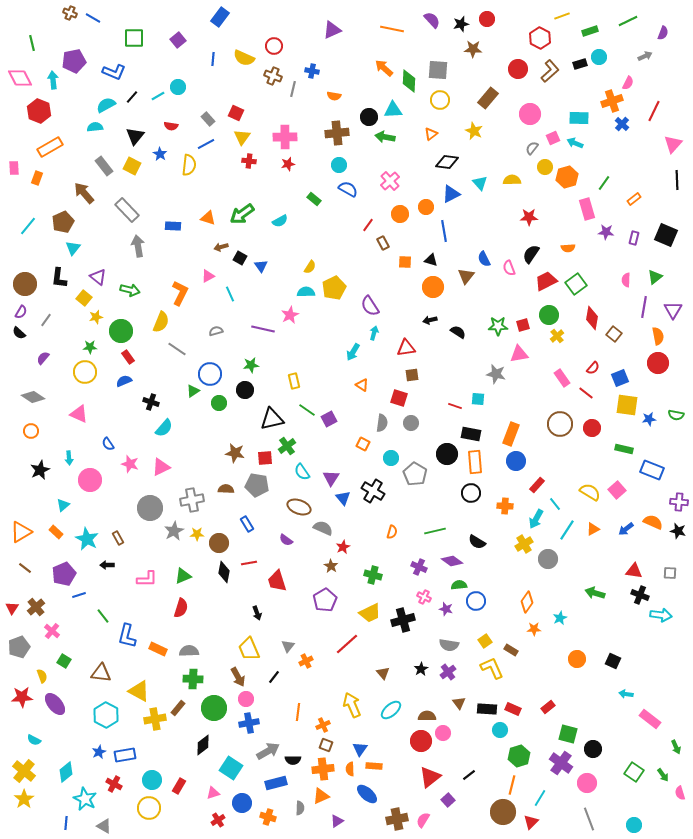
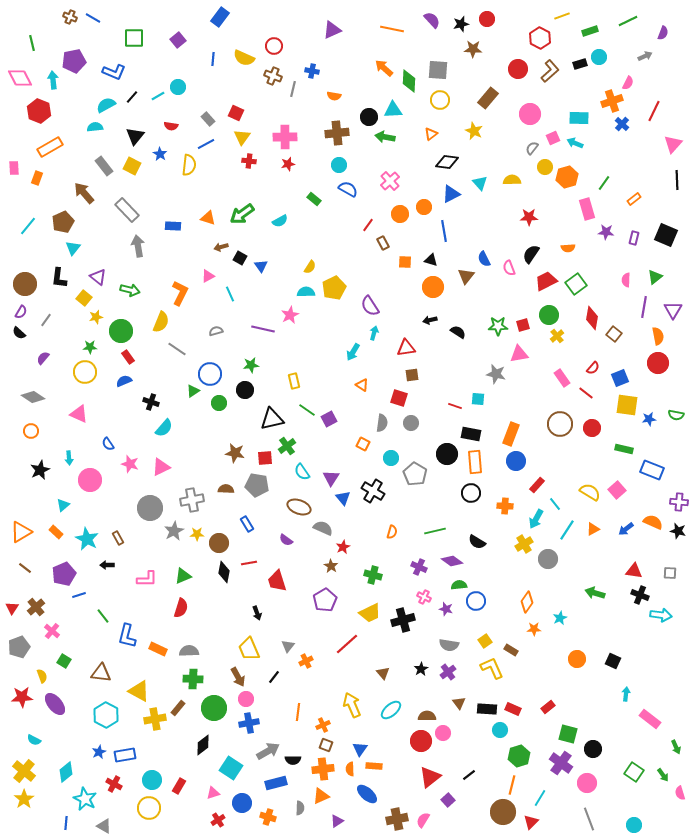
brown cross at (70, 13): moved 4 px down
orange circle at (426, 207): moved 2 px left
cyan arrow at (626, 694): rotated 88 degrees clockwise
